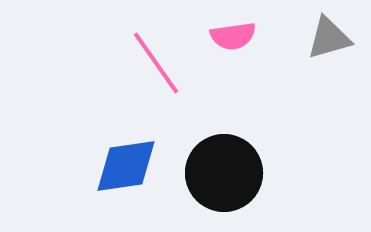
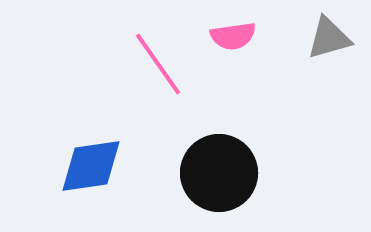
pink line: moved 2 px right, 1 px down
blue diamond: moved 35 px left
black circle: moved 5 px left
